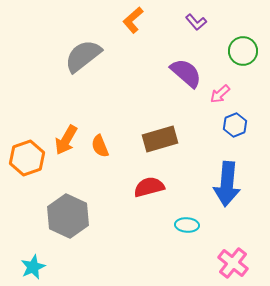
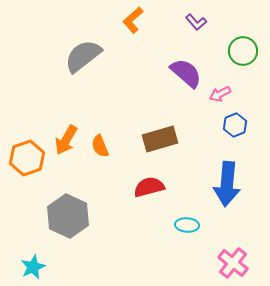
pink arrow: rotated 15 degrees clockwise
